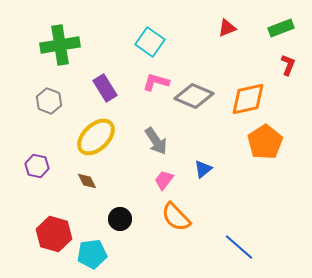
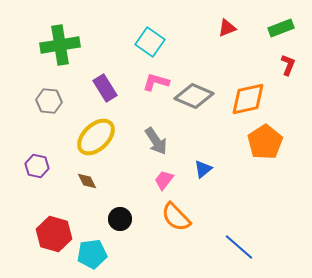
gray hexagon: rotated 15 degrees counterclockwise
